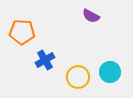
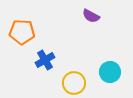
yellow circle: moved 4 px left, 6 px down
